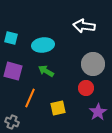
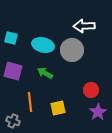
white arrow: rotated 10 degrees counterclockwise
cyan ellipse: rotated 20 degrees clockwise
gray circle: moved 21 px left, 14 px up
green arrow: moved 1 px left, 2 px down
red circle: moved 5 px right, 2 px down
orange line: moved 4 px down; rotated 30 degrees counterclockwise
gray cross: moved 1 px right, 1 px up
